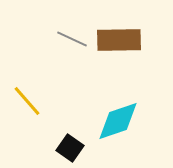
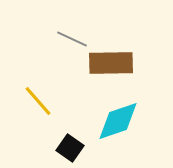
brown rectangle: moved 8 px left, 23 px down
yellow line: moved 11 px right
